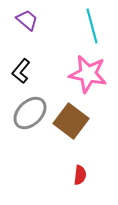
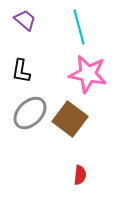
purple trapezoid: moved 2 px left
cyan line: moved 13 px left, 1 px down
black L-shape: rotated 30 degrees counterclockwise
brown square: moved 1 px left, 2 px up
